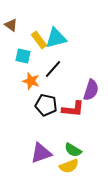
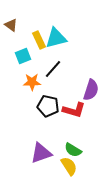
yellow rectangle: rotated 12 degrees clockwise
cyan square: rotated 35 degrees counterclockwise
orange star: moved 1 px right, 1 px down; rotated 18 degrees counterclockwise
black pentagon: moved 2 px right, 1 px down
red L-shape: moved 1 px right, 1 px down; rotated 10 degrees clockwise
yellow semicircle: rotated 102 degrees counterclockwise
